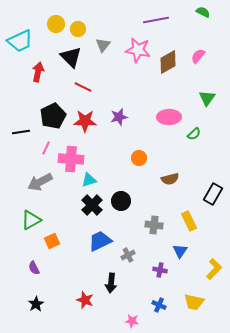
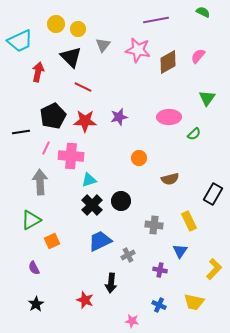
pink cross at (71, 159): moved 3 px up
gray arrow at (40, 182): rotated 115 degrees clockwise
